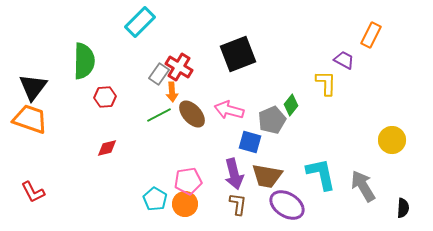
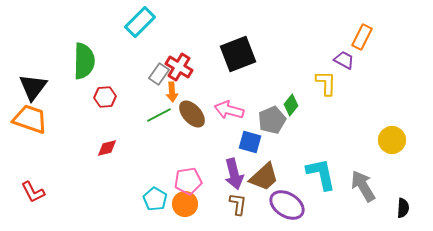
orange rectangle: moved 9 px left, 2 px down
brown trapezoid: moved 3 px left, 1 px down; rotated 52 degrees counterclockwise
